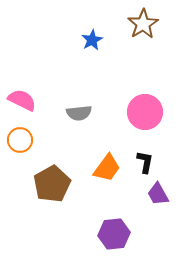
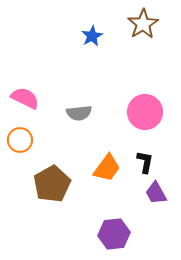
blue star: moved 4 px up
pink semicircle: moved 3 px right, 2 px up
purple trapezoid: moved 2 px left, 1 px up
